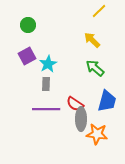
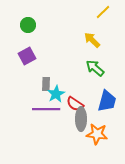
yellow line: moved 4 px right, 1 px down
cyan star: moved 8 px right, 30 px down
